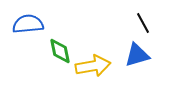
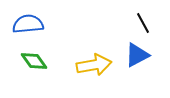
green diamond: moved 26 px left, 10 px down; rotated 24 degrees counterclockwise
blue triangle: rotated 12 degrees counterclockwise
yellow arrow: moved 1 px right, 1 px up
